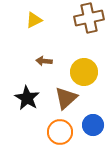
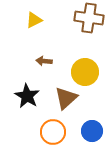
brown cross: rotated 20 degrees clockwise
yellow circle: moved 1 px right
black star: moved 2 px up
blue circle: moved 1 px left, 6 px down
orange circle: moved 7 px left
